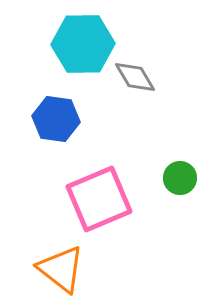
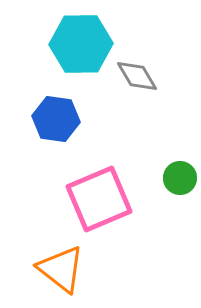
cyan hexagon: moved 2 px left
gray diamond: moved 2 px right, 1 px up
